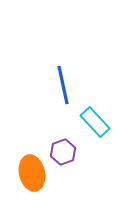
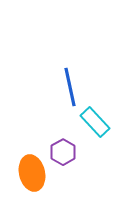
blue line: moved 7 px right, 2 px down
purple hexagon: rotated 10 degrees counterclockwise
